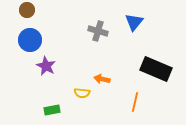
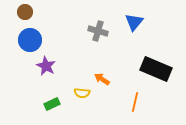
brown circle: moved 2 px left, 2 px down
orange arrow: rotated 21 degrees clockwise
green rectangle: moved 6 px up; rotated 14 degrees counterclockwise
